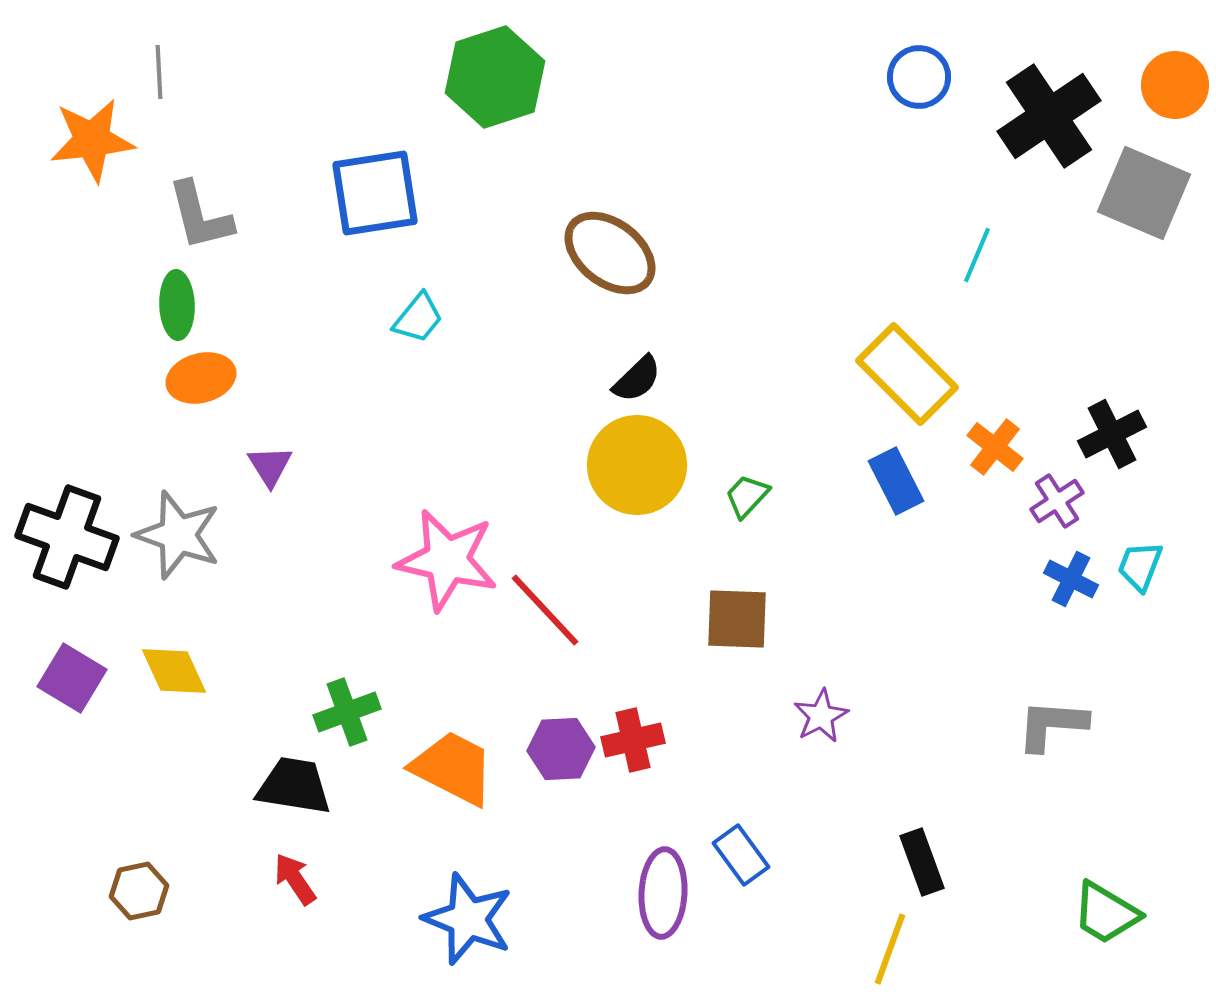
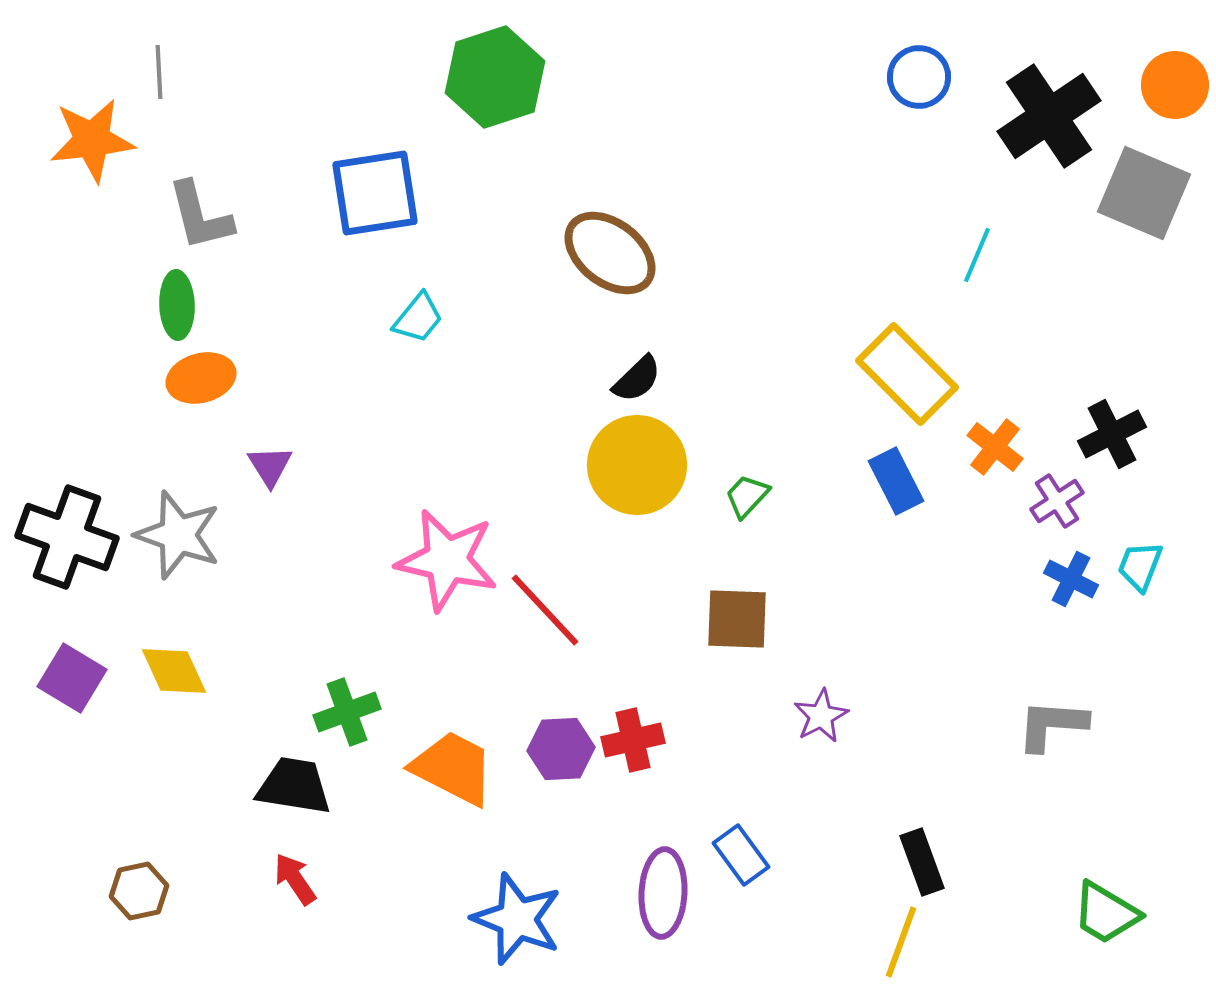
blue star at (468, 919): moved 49 px right
yellow line at (890, 949): moved 11 px right, 7 px up
